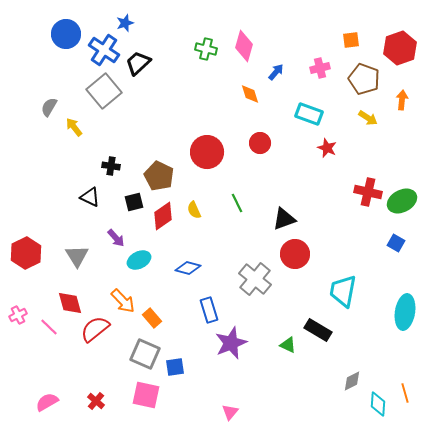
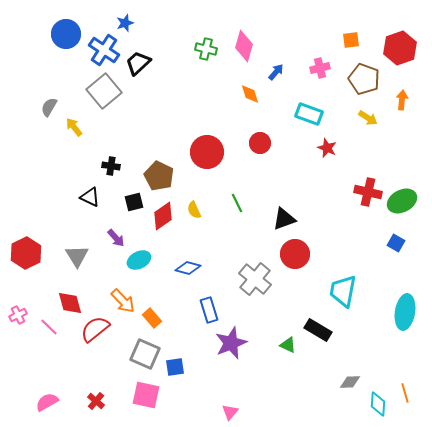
gray diamond at (352, 381): moved 2 px left, 1 px down; rotated 25 degrees clockwise
